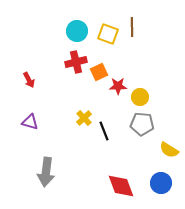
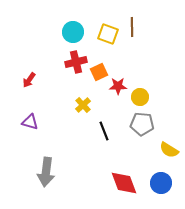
cyan circle: moved 4 px left, 1 px down
red arrow: rotated 63 degrees clockwise
yellow cross: moved 1 px left, 13 px up
red diamond: moved 3 px right, 3 px up
